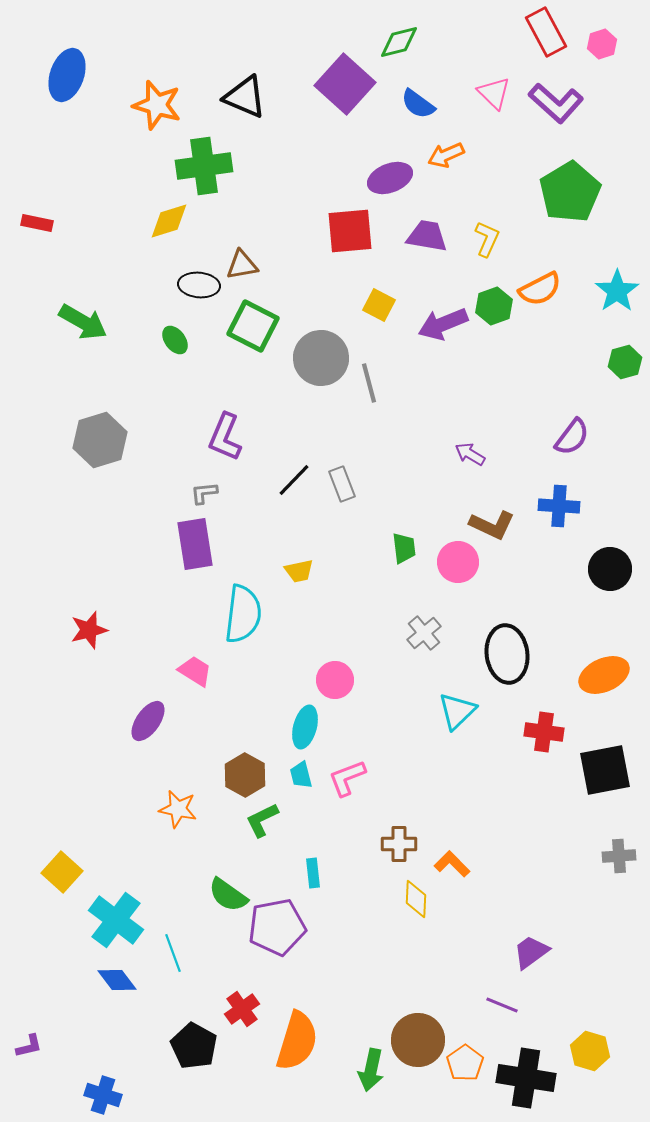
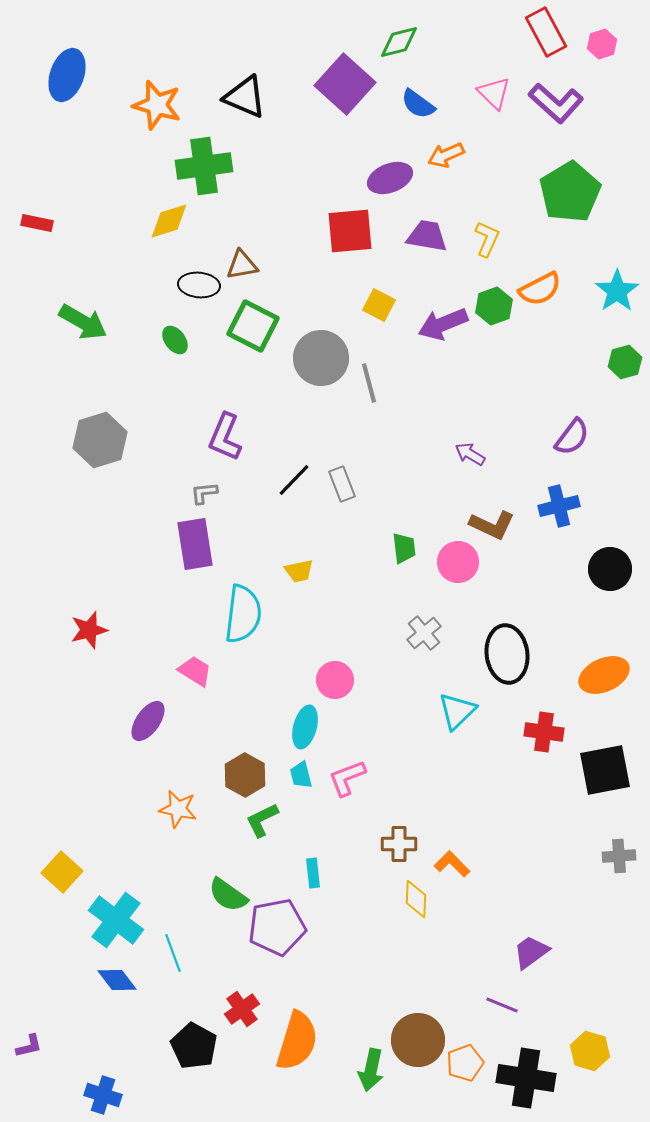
blue cross at (559, 506): rotated 18 degrees counterclockwise
orange pentagon at (465, 1063): rotated 15 degrees clockwise
